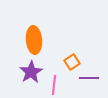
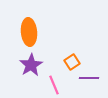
orange ellipse: moved 5 px left, 8 px up
purple star: moved 7 px up
pink line: rotated 30 degrees counterclockwise
